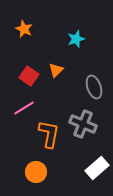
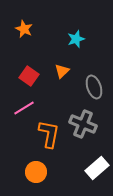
orange triangle: moved 6 px right, 1 px down
